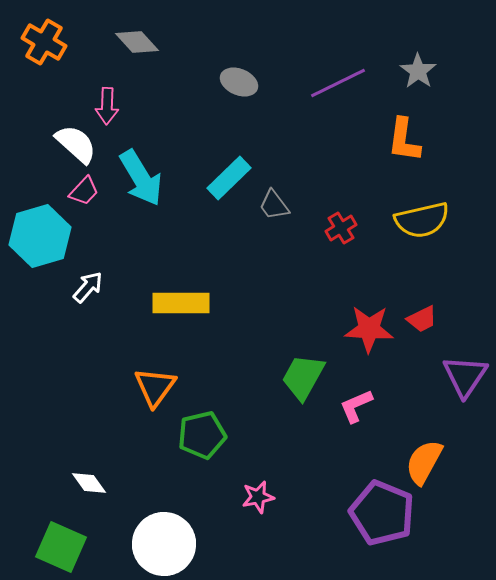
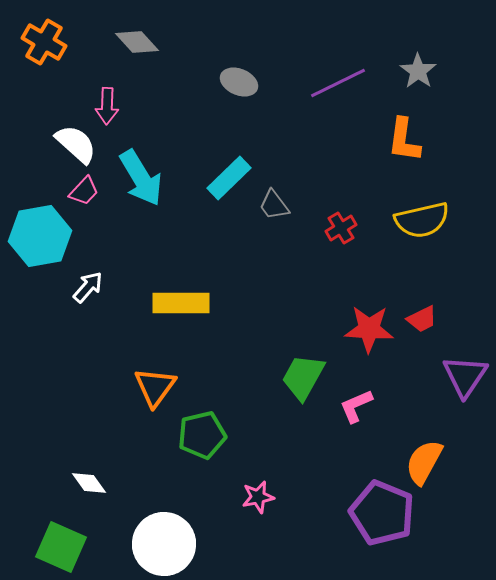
cyan hexagon: rotated 6 degrees clockwise
